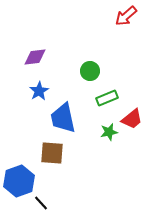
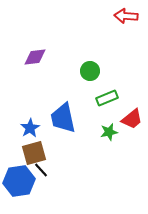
red arrow: rotated 45 degrees clockwise
blue star: moved 9 px left, 37 px down
brown square: moved 18 px left; rotated 20 degrees counterclockwise
blue hexagon: rotated 12 degrees clockwise
black line: moved 33 px up
